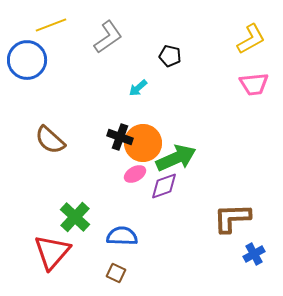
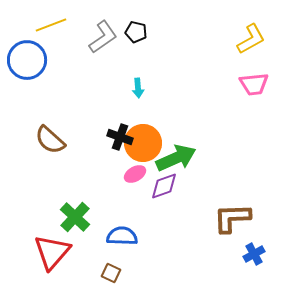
gray L-shape: moved 5 px left
black pentagon: moved 34 px left, 24 px up
cyan arrow: rotated 54 degrees counterclockwise
brown square: moved 5 px left
